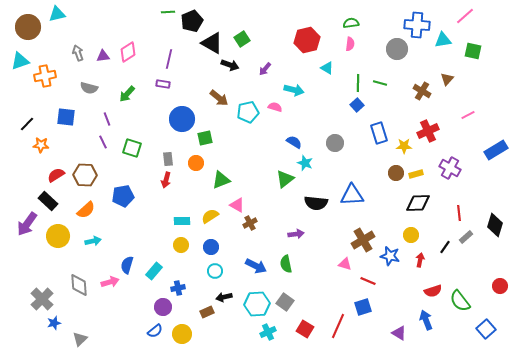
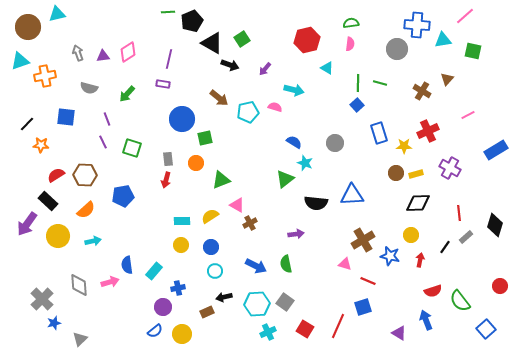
blue semicircle at (127, 265): rotated 24 degrees counterclockwise
